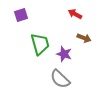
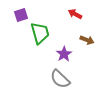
brown arrow: moved 3 px right, 2 px down
green trapezoid: moved 11 px up
purple star: rotated 21 degrees clockwise
